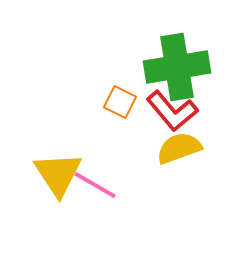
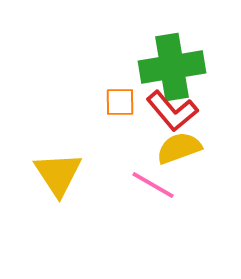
green cross: moved 5 px left
orange square: rotated 28 degrees counterclockwise
pink line: moved 58 px right
